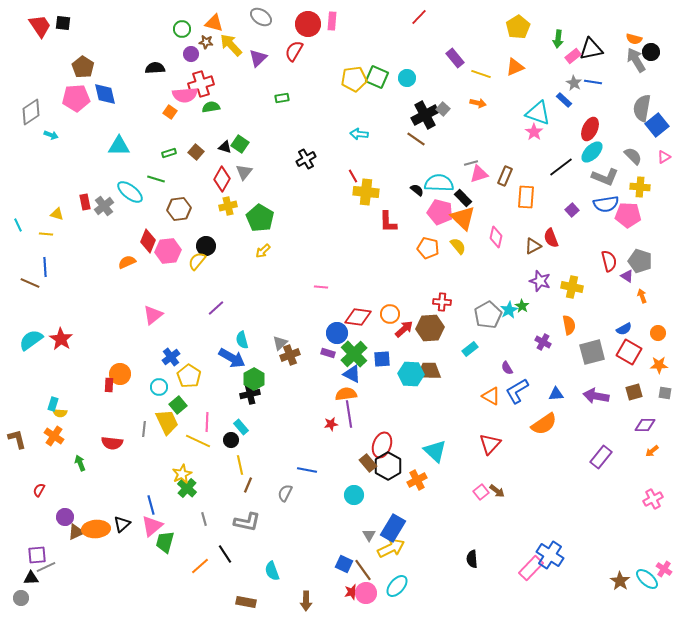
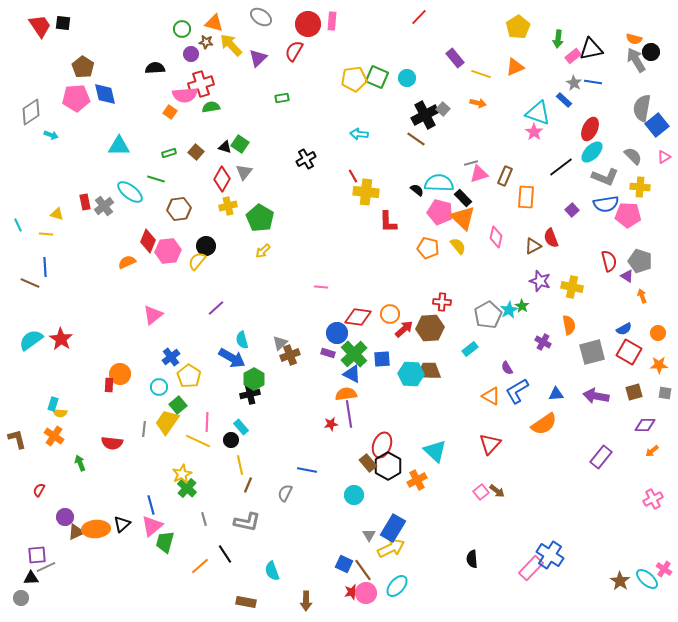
yellow trapezoid at (167, 422): rotated 120 degrees counterclockwise
